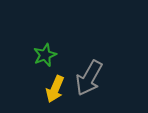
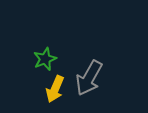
green star: moved 4 px down
